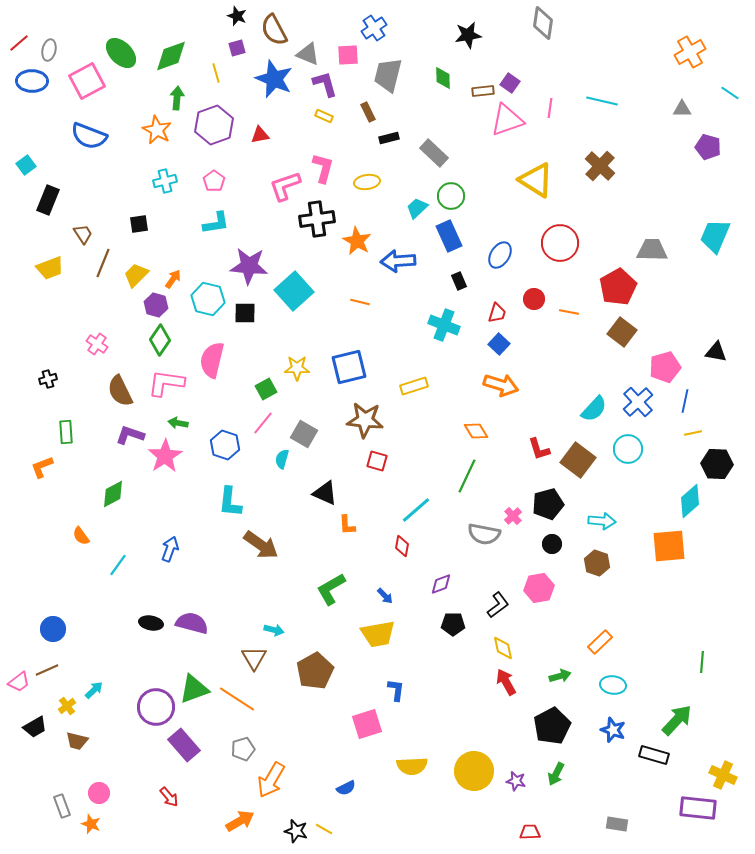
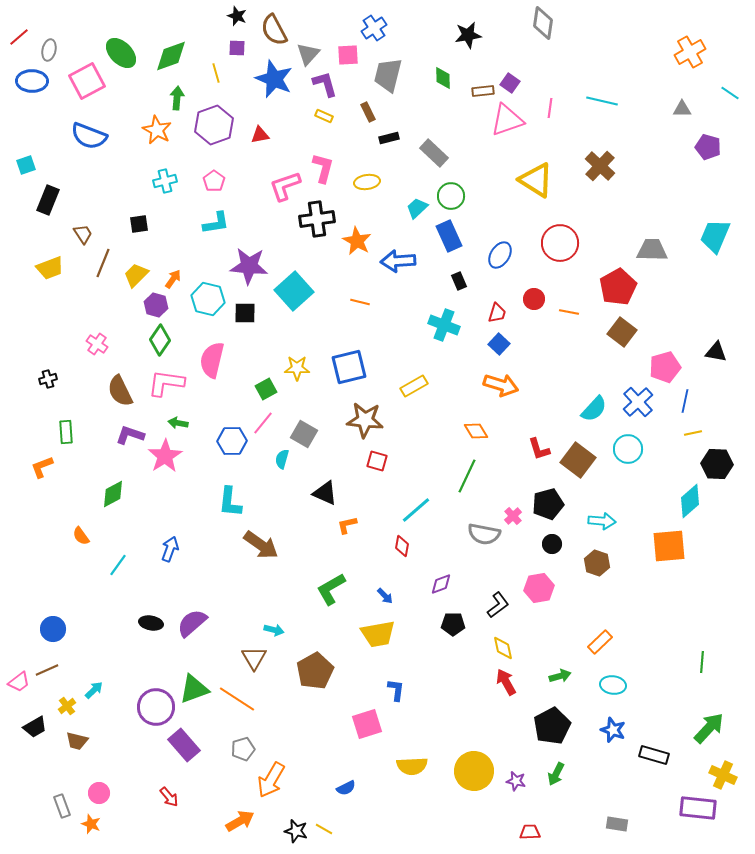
red line at (19, 43): moved 6 px up
purple square at (237, 48): rotated 18 degrees clockwise
gray triangle at (308, 54): rotated 50 degrees clockwise
cyan square at (26, 165): rotated 18 degrees clockwise
yellow rectangle at (414, 386): rotated 12 degrees counterclockwise
blue hexagon at (225, 445): moved 7 px right, 4 px up; rotated 20 degrees counterclockwise
orange L-shape at (347, 525): rotated 80 degrees clockwise
purple semicircle at (192, 623): rotated 56 degrees counterclockwise
green arrow at (677, 720): moved 32 px right, 8 px down
